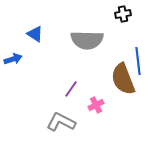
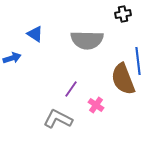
blue arrow: moved 1 px left, 1 px up
pink cross: rotated 28 degrees counterclockwise
gray L-shape: moved 3 px left, 3 px up
